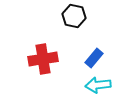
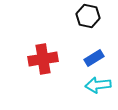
black hexagon: moved 14 px right
blue rectangle: rotated 18 degrees clockwise
